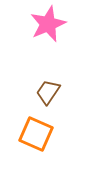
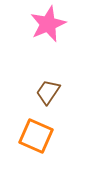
orange square: moved 2 px down
